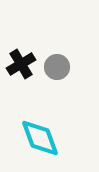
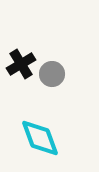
gray circle: moved 5 px left, 7 px down
